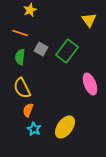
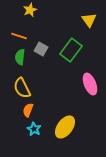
orange line: moved 1 px left, 3 px down
green rectangle: moved 4 px right, 1 px up
